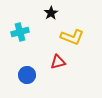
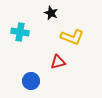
black star: rotated 16 degrees counterclockwise
cyan cross: rotated 24 degrees clockwise
blue circle: moved 4 px right, 6 px down
